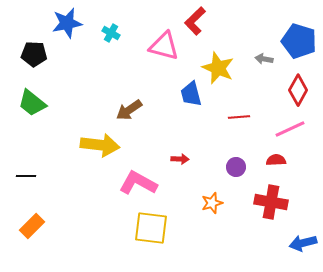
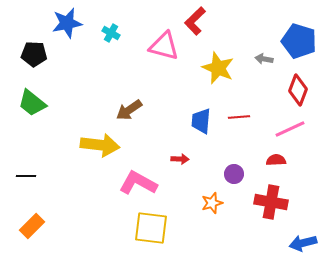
red diamond: rotated 8 degrees counterclockwise
blue trapezoid: moved 10 px right, 27 px down; rotated 20 degrees clockwise
purple circle: moved 2 px left, 7 px down
